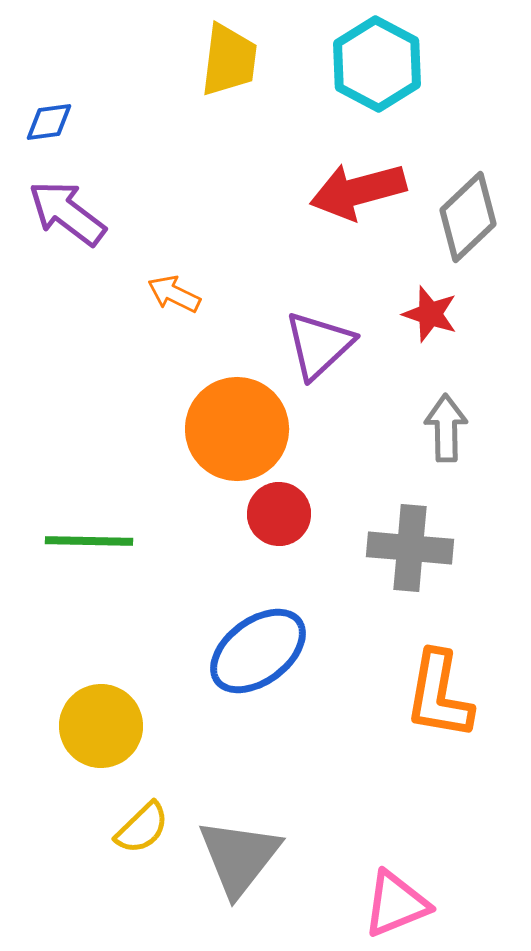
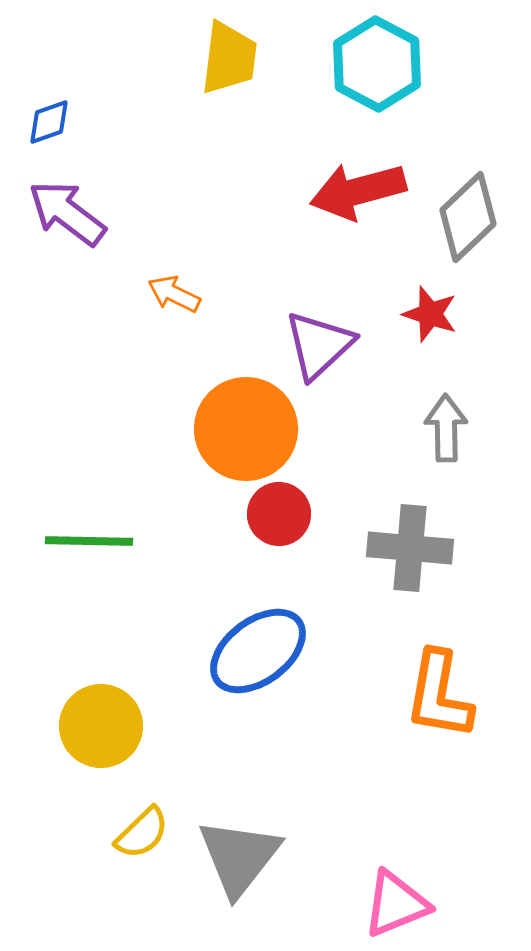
yellow trapezoid: moved 2 px up
blue diamond: rotated 12 degrees counterclockwise
orange circle: moved 9 px right
yellow semicircle: moved 5 px down
